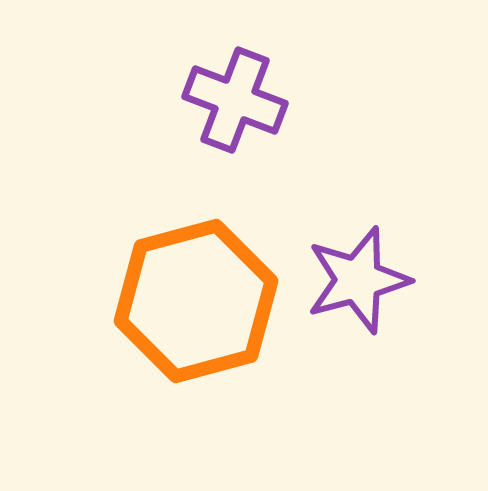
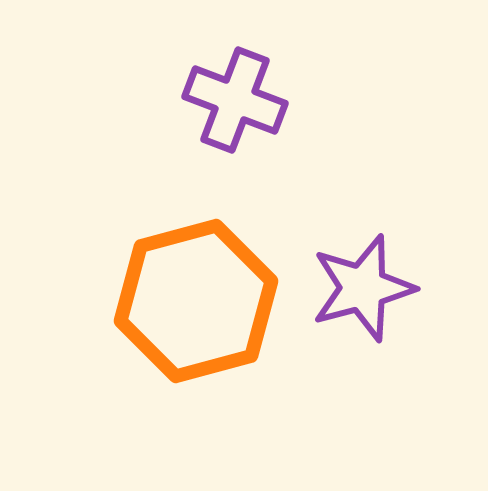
purple star: moved 5 px right, 8 px down
